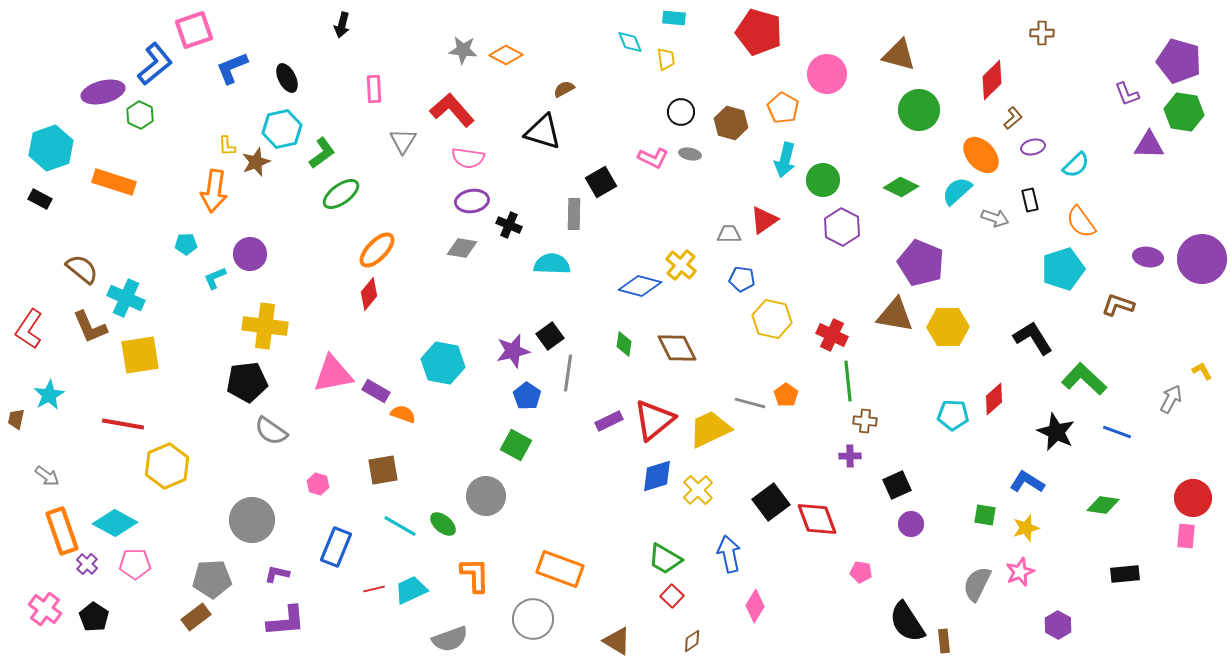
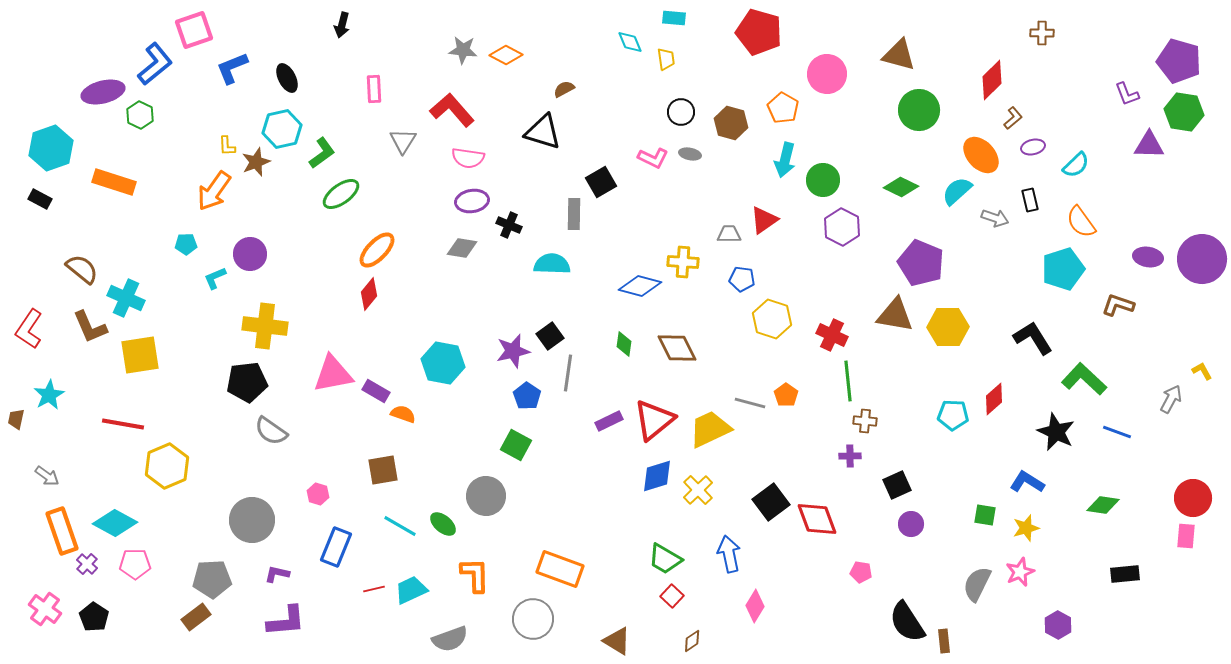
orange arrow at (214, 191): rotated 27 degrees clockwise
yellow cross at (681, 265): moved 2 px right, 3 px up; rotated 36 degrees counterclockwise
yellow hexagon at (772, 319): rotated 6 degrees clockwise
pink hexagon at (318, 484): moved 10 px down
